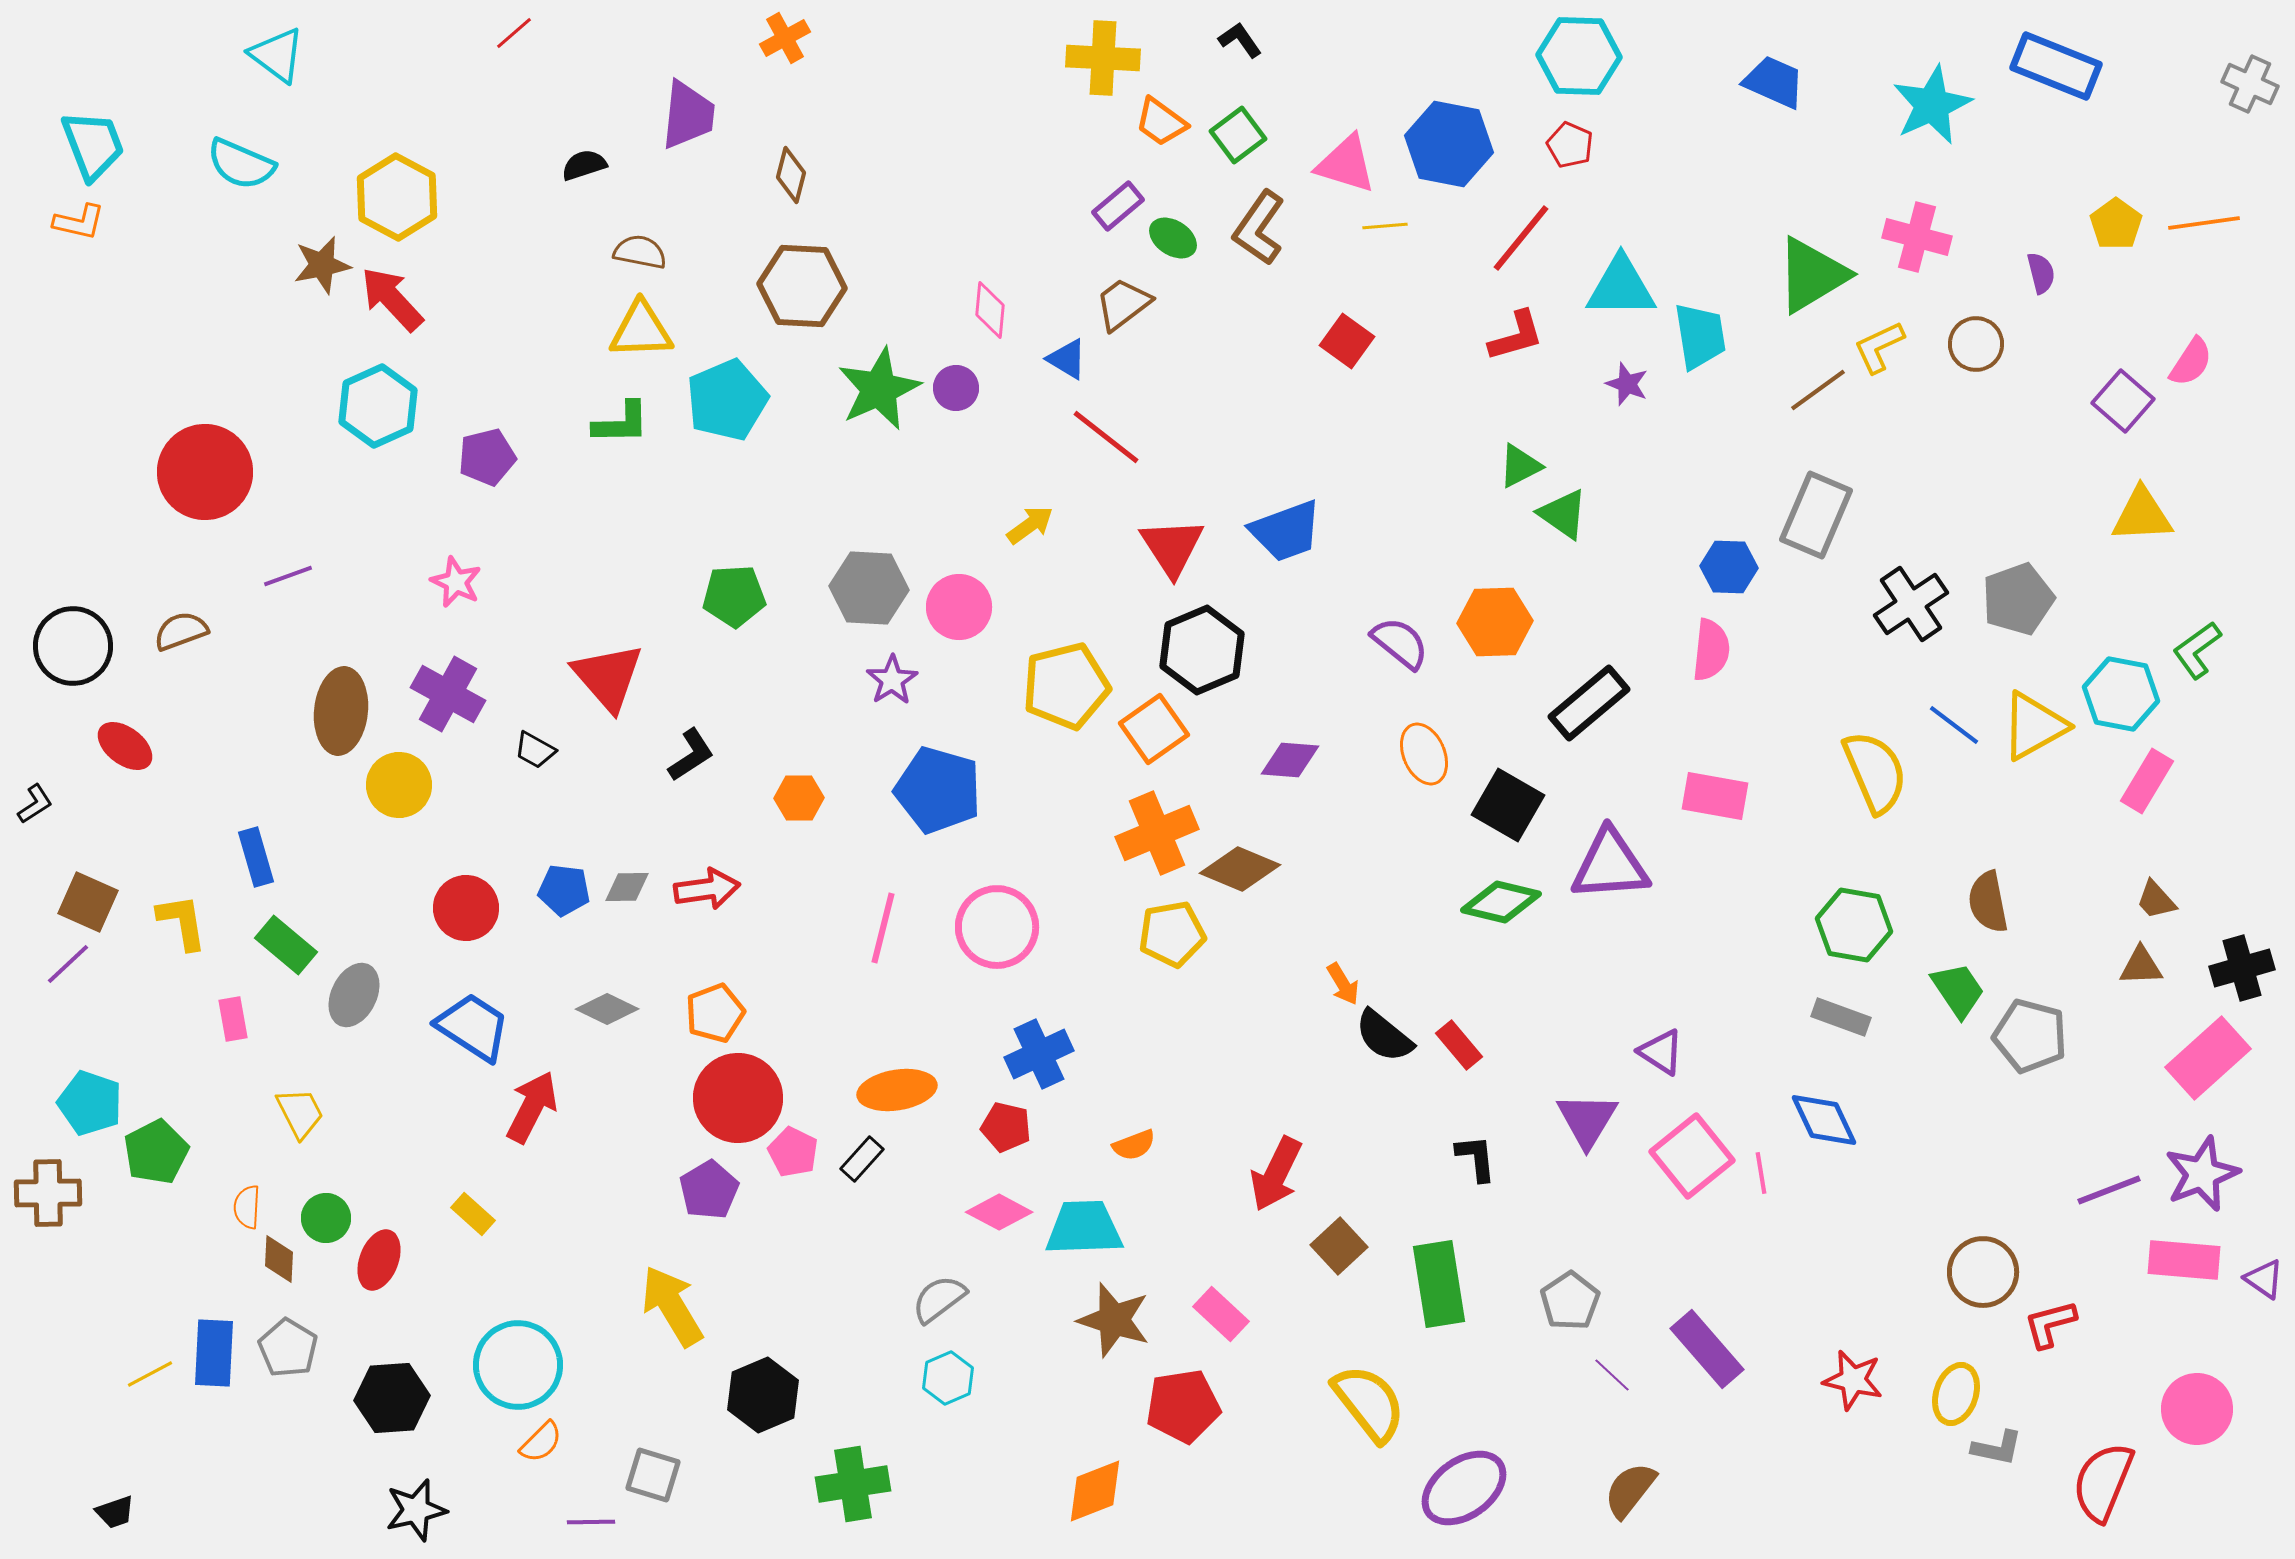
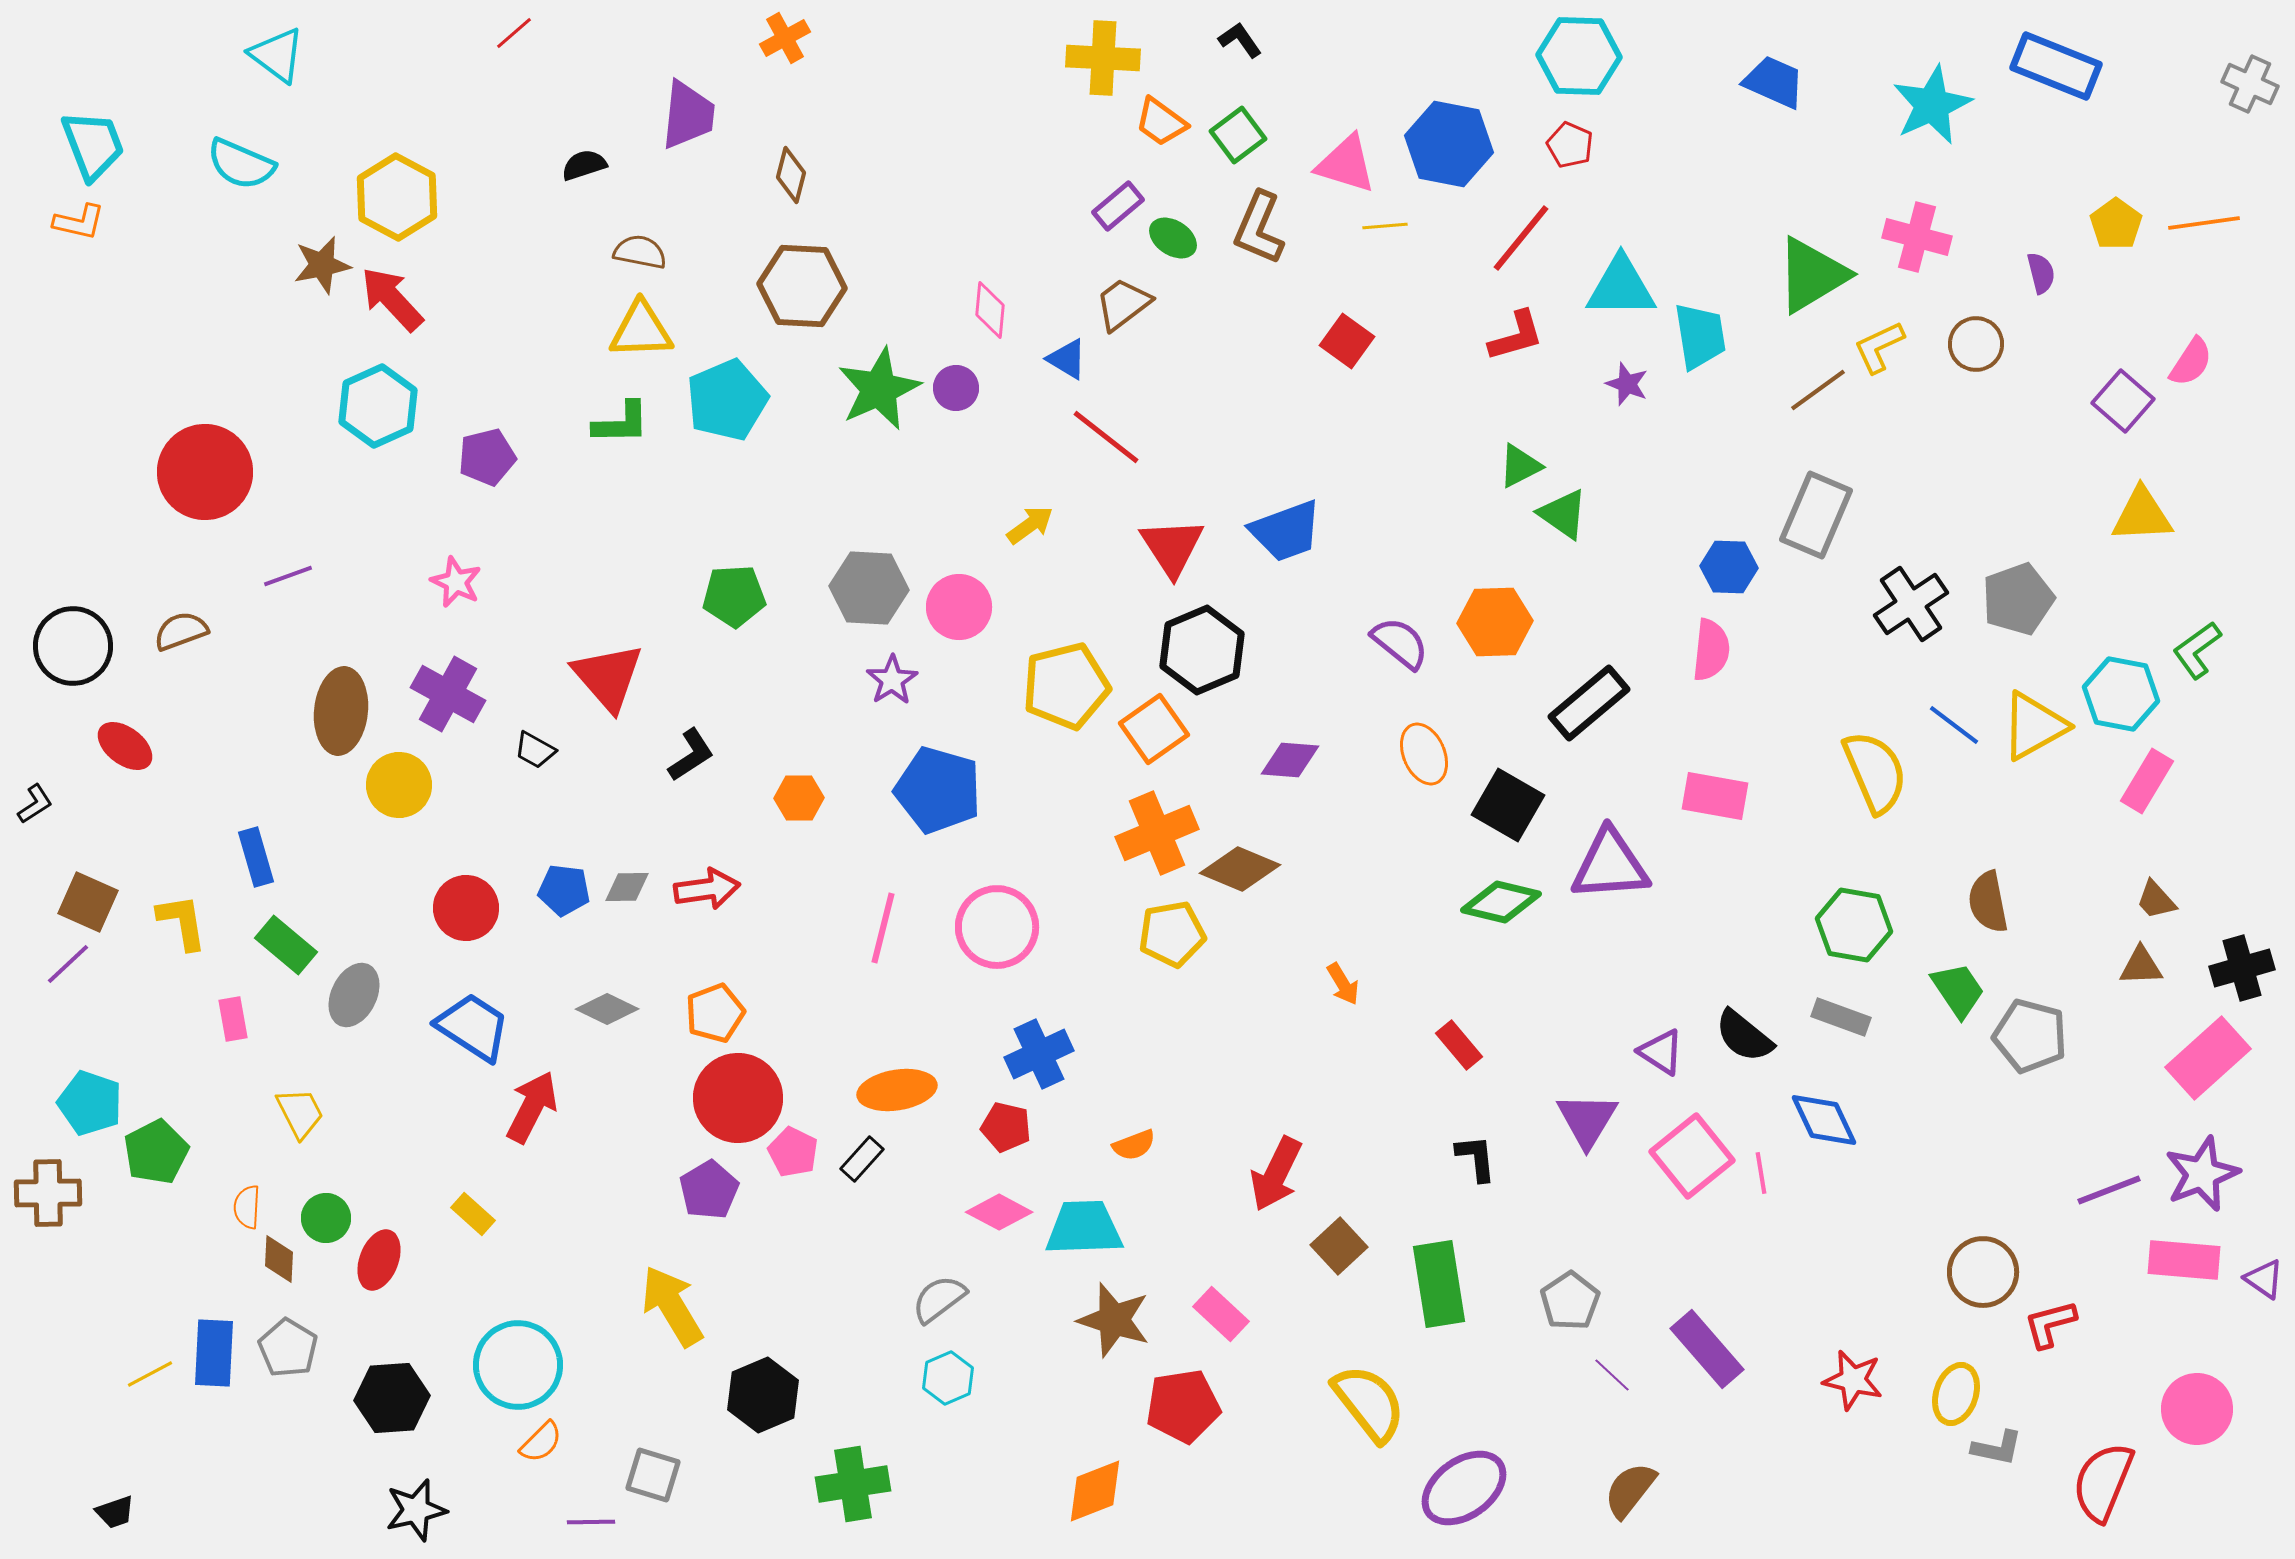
brown L-shape at (1259, 228): rotated 12 degrees counterclockwise
black semicircle at (1384, 1036): moved 360 px right
